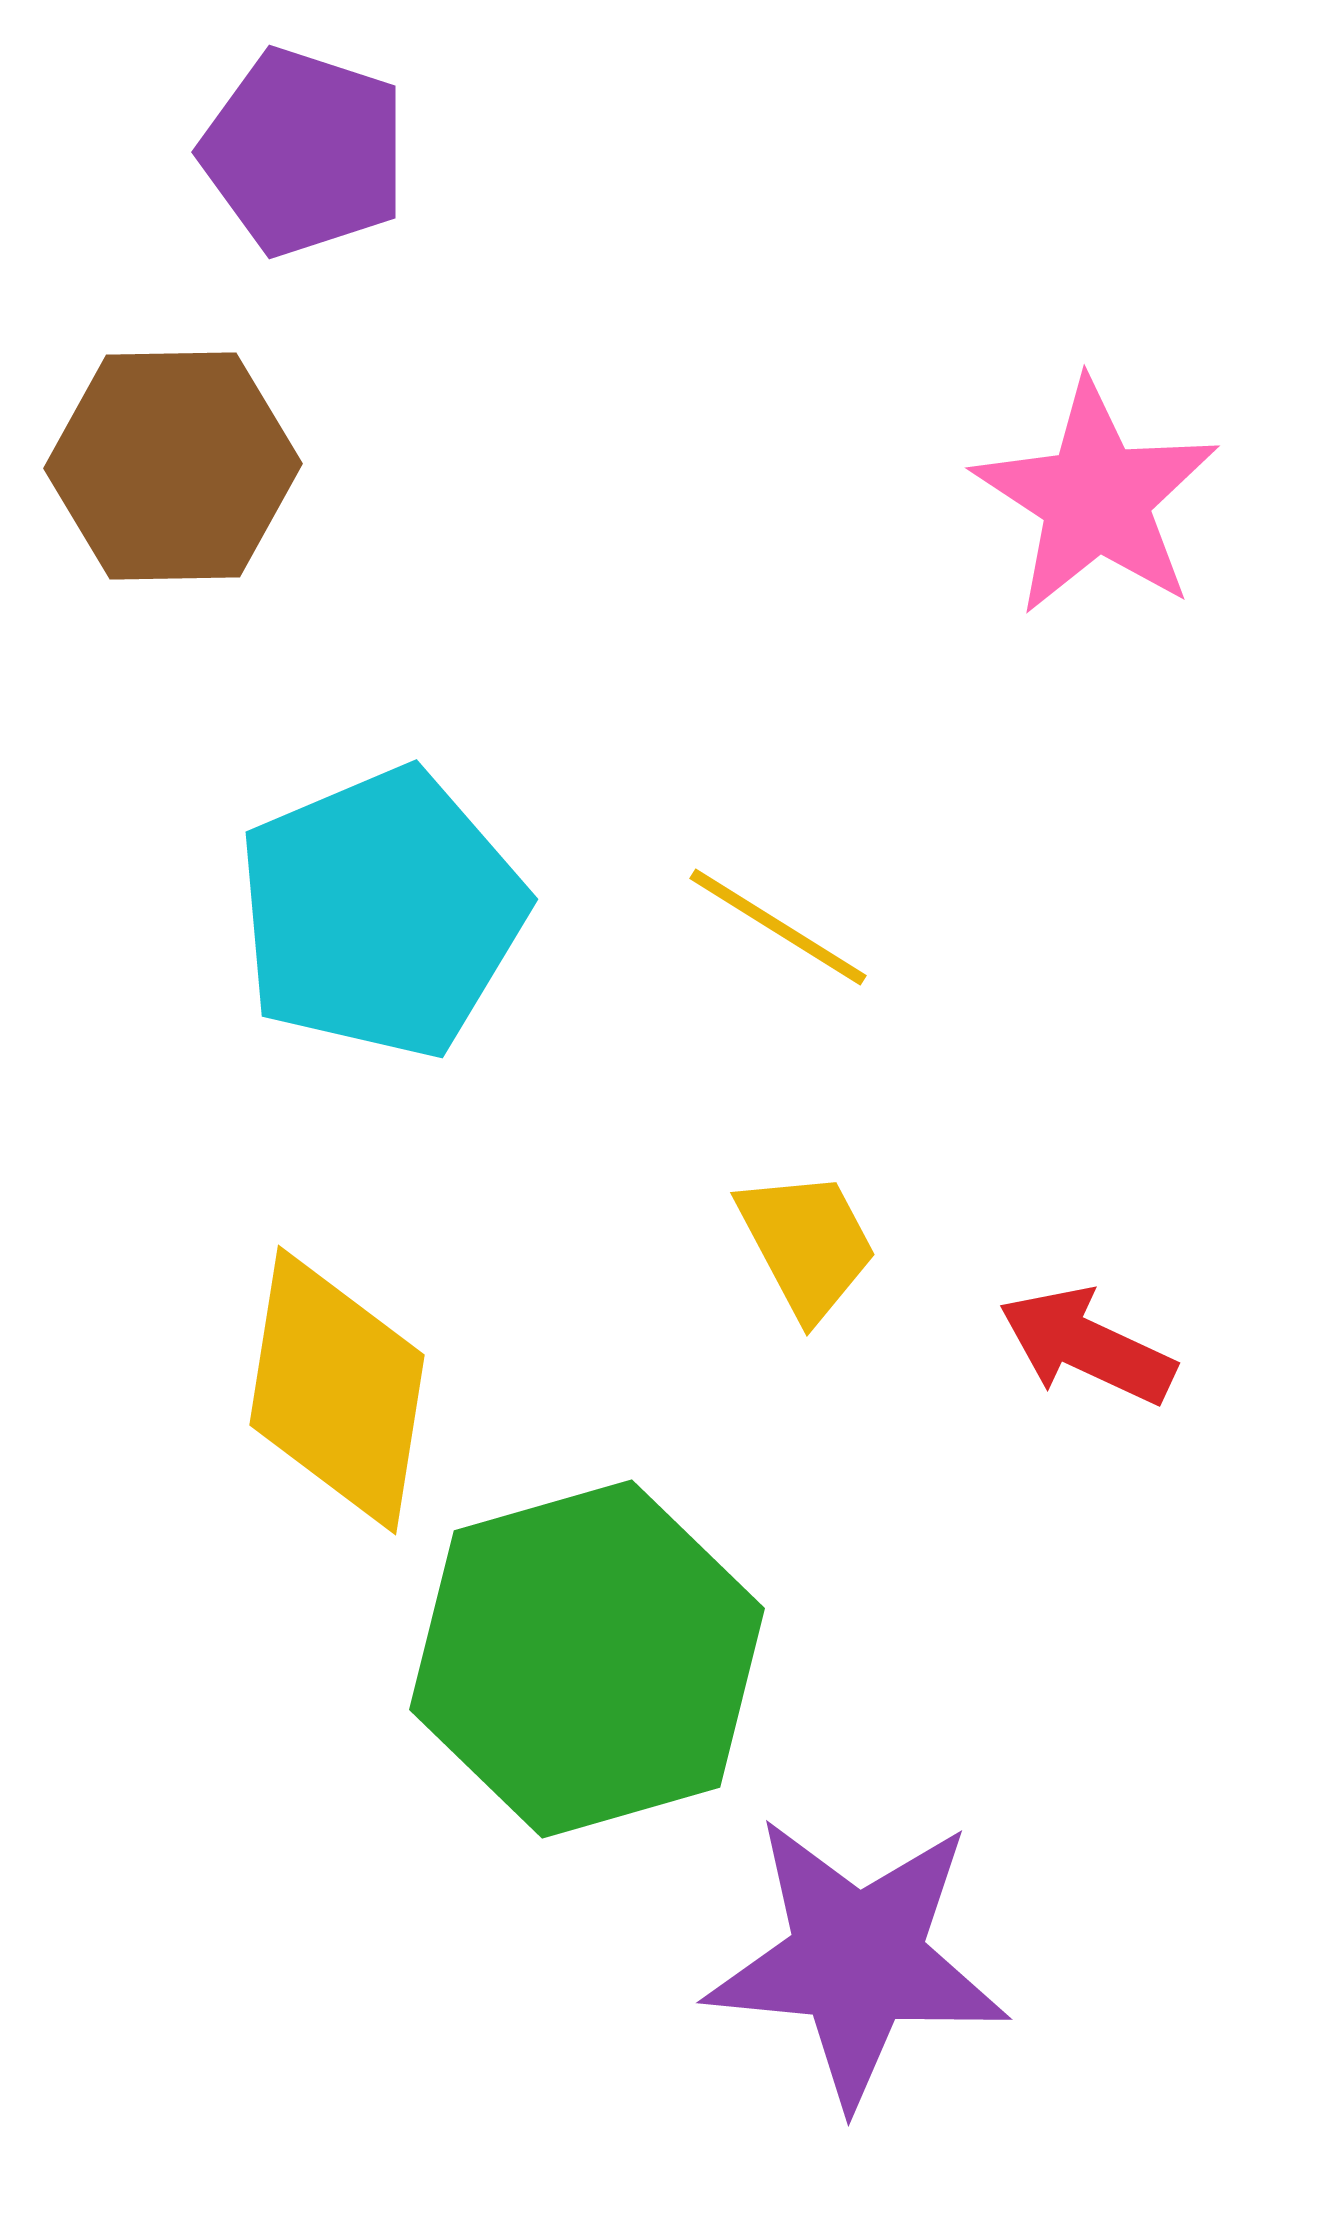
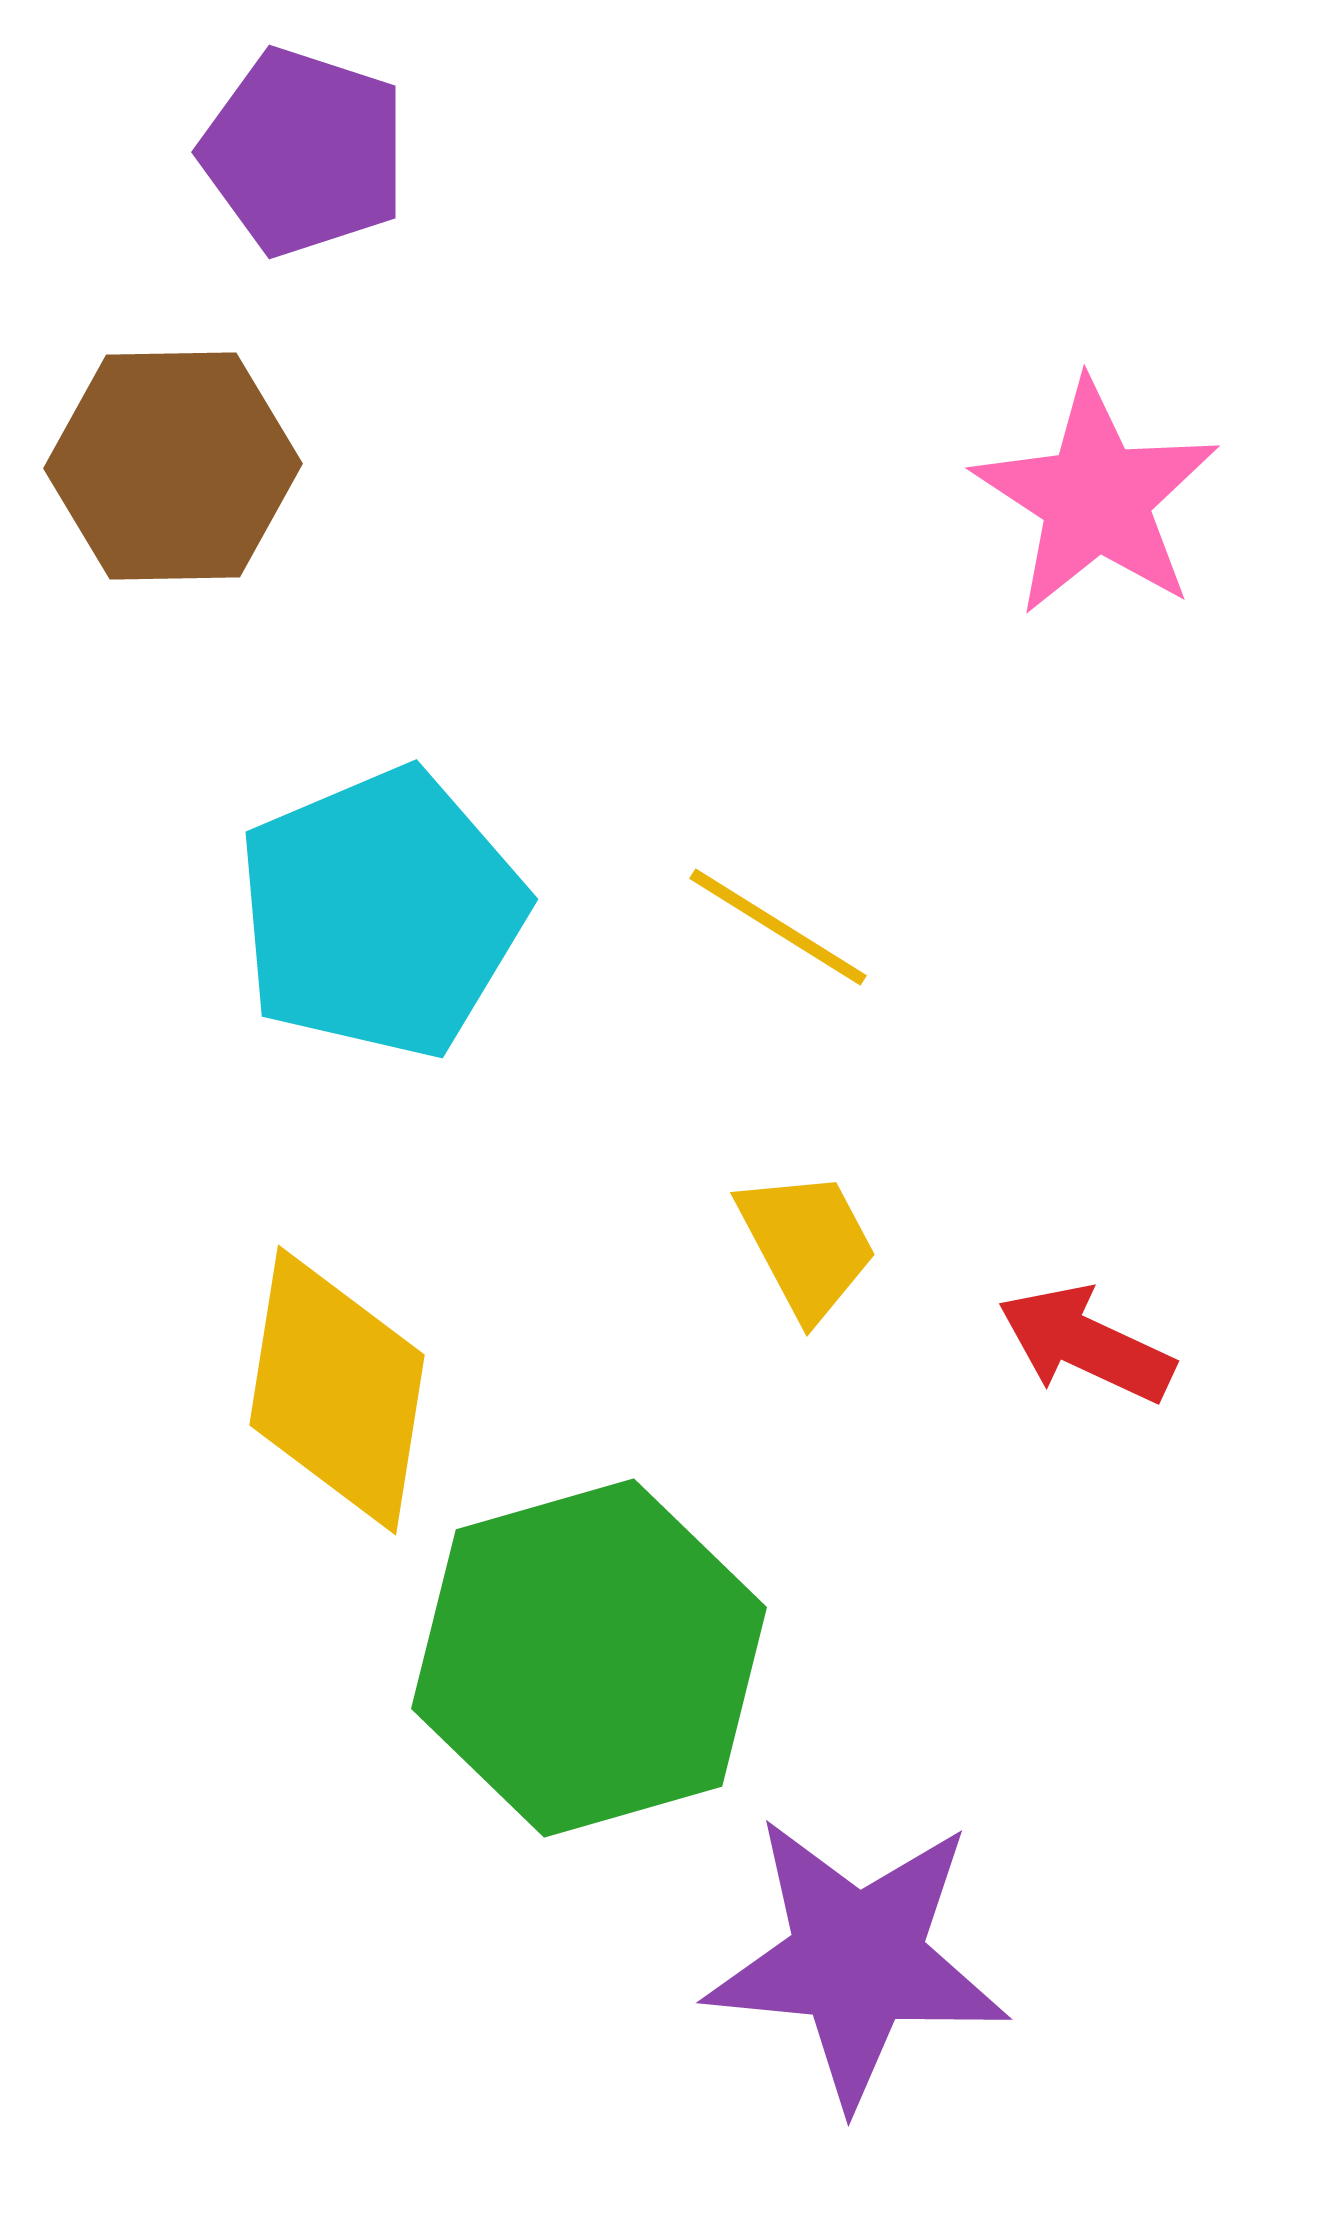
red arrow: moved 1 px left, 2 px up
green hexagon: moved 2 px right, 1 px up
